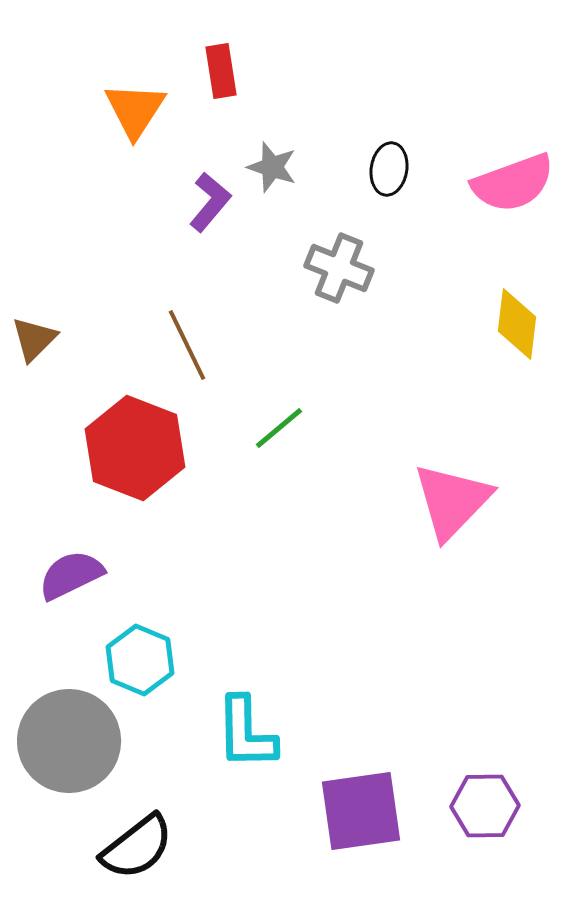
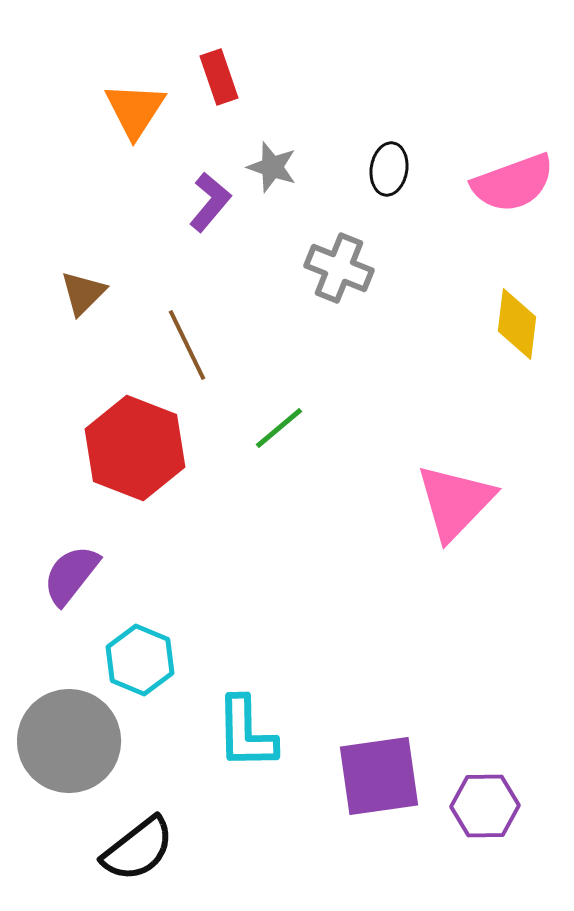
red rectangle: moved 2 px left, 6 px down; rotated 10 degrees counterclockwise
brown triangle: moved 49 px right, 46 px up
pink triangle: moved 3 px right, 1 px down
purple semicircle: rotated 26 degrees counterclockwise
purple square: moved 18 px right, 35 px up
black semicircle: moved 1 px right, 2 px down
